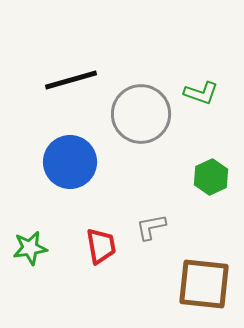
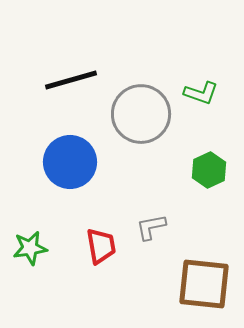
green hexagon: moved 2 px left, 7 px up
